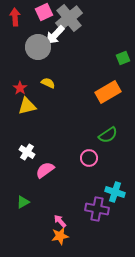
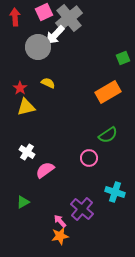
yellow triangle: moved 1 px left, 1 px down
purple cross: moved 15 px left; rotated 30 degrees clockwise
